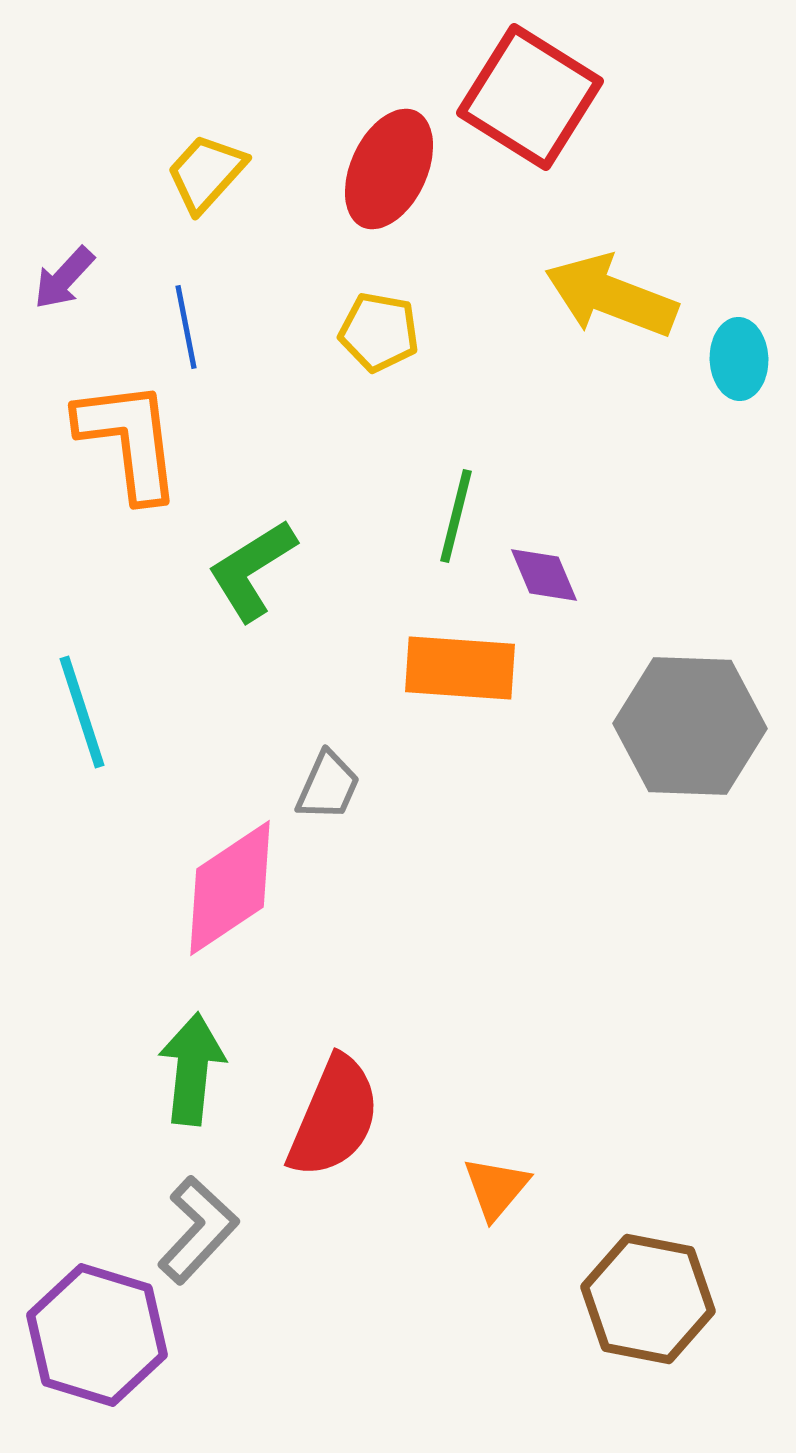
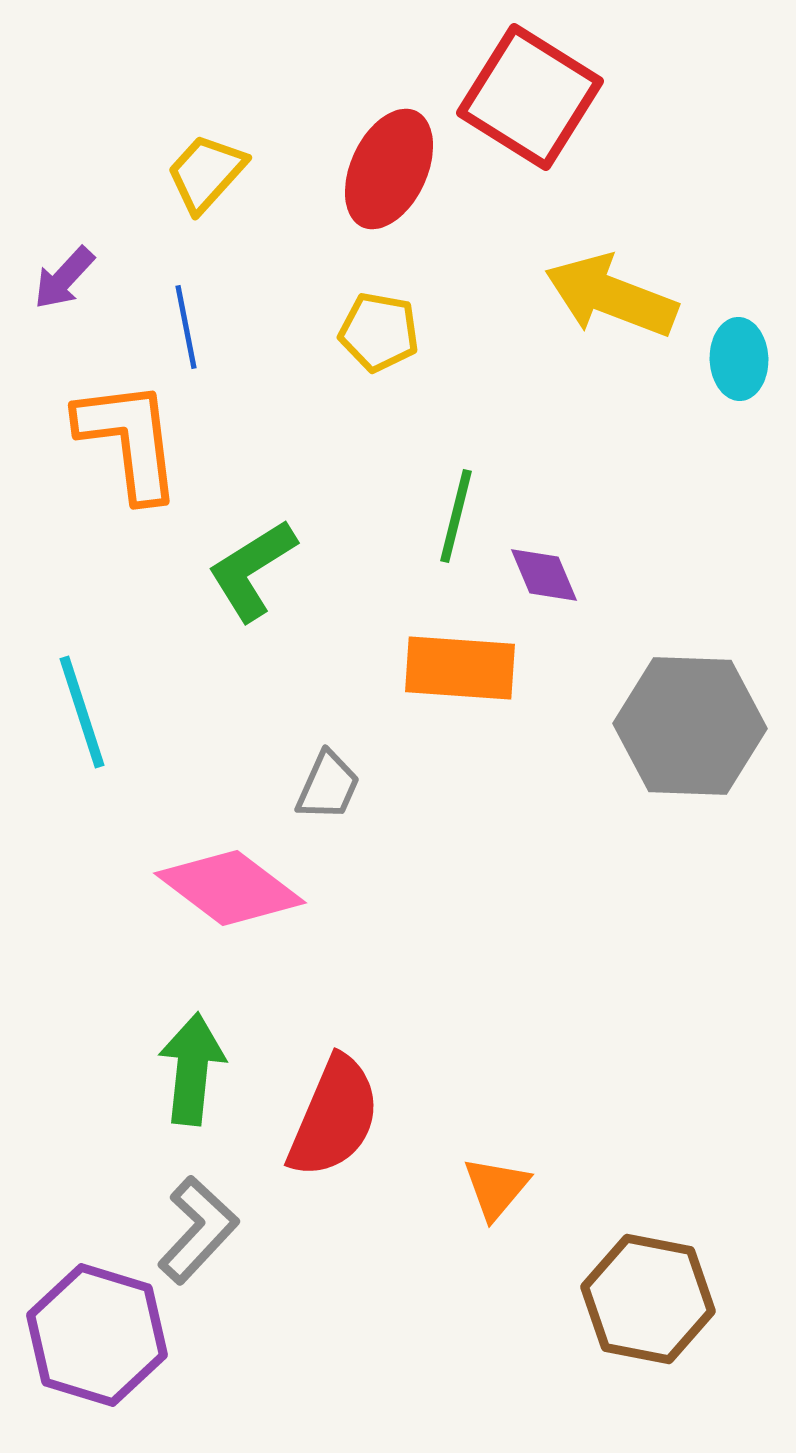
pink diamond: rotated 71 degrees clockwise
